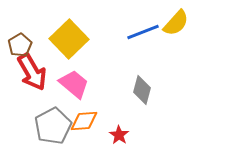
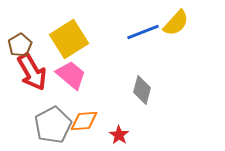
yellow square: rotated 12 degrees clockwise
pink trapezoid: moved 3 px left, 9 px up
gray pentagon: moved 1 px up
